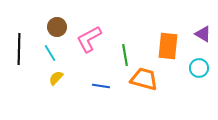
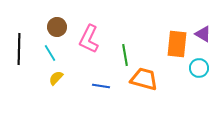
pink L-shape: rotated 36 degrees counterclockwise
orange rectangle: moved 9 px right, 2 px up
